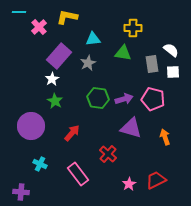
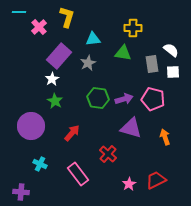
yellow L-shape: rotated 95 degrees clockwise
